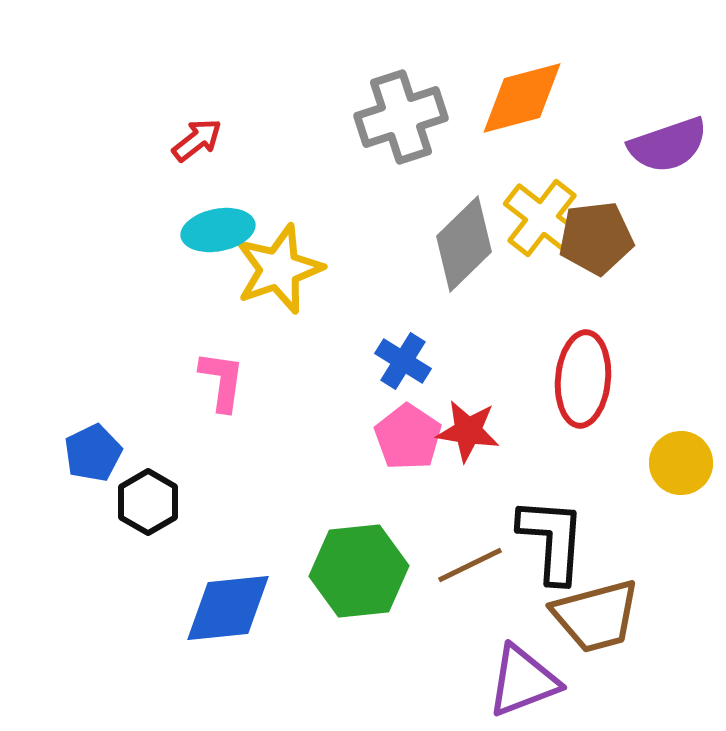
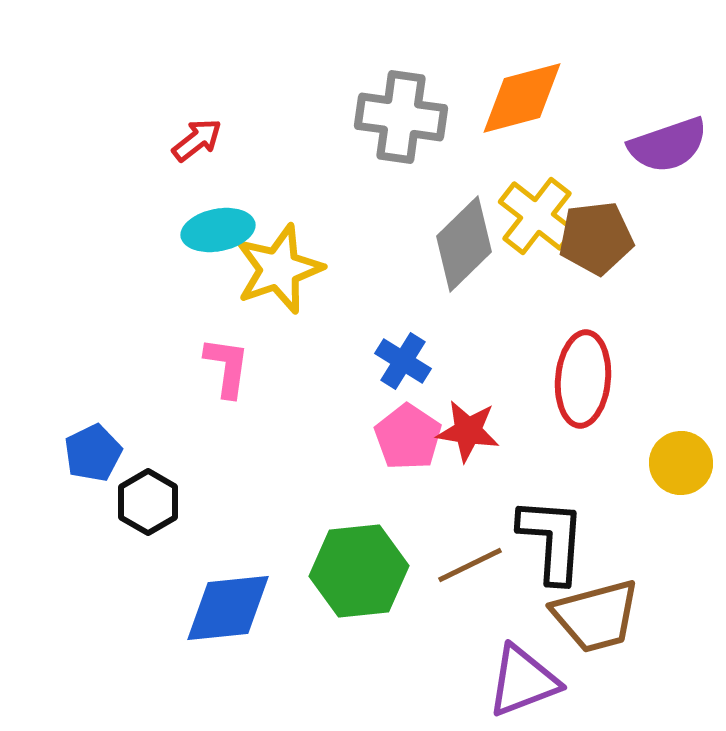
gray cross: rotated 26 degrees clockwise
yellow cross: moved 5 px left, 2 px up
pink L-shape: moved 5 px right, 14 px up
